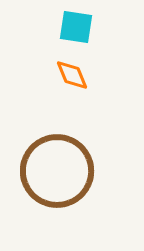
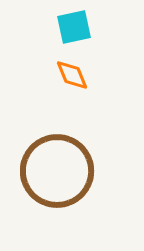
cyan square: moved 2 px left; rotated 21 degrees counterclockwise
